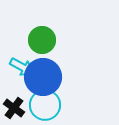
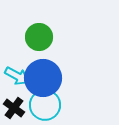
green circle: moved 3 px left, 3 px up
cyan arrow: moved 5 px left, 9 px down
blue circle: moved 1 px down
